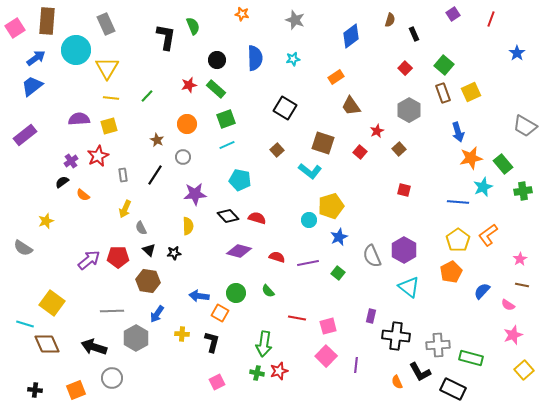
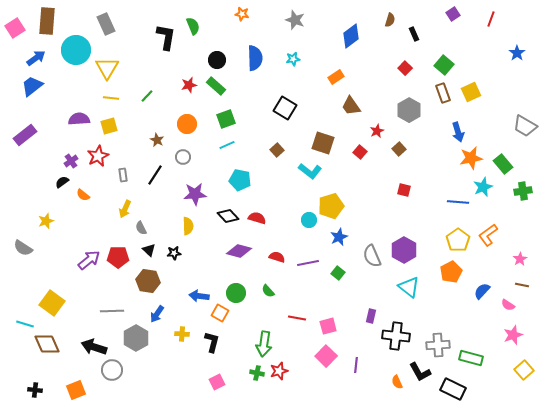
green rectangle at (216, 89): moved 3 px up
gray circle at (112, 378): moved 8 px up
